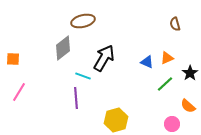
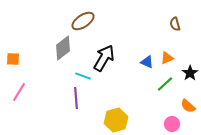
brown ellipse: rotated 20 degrees counterclockwise
